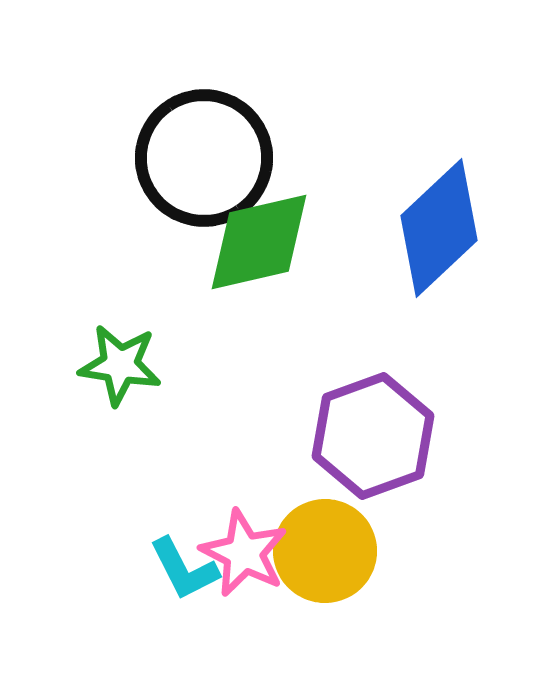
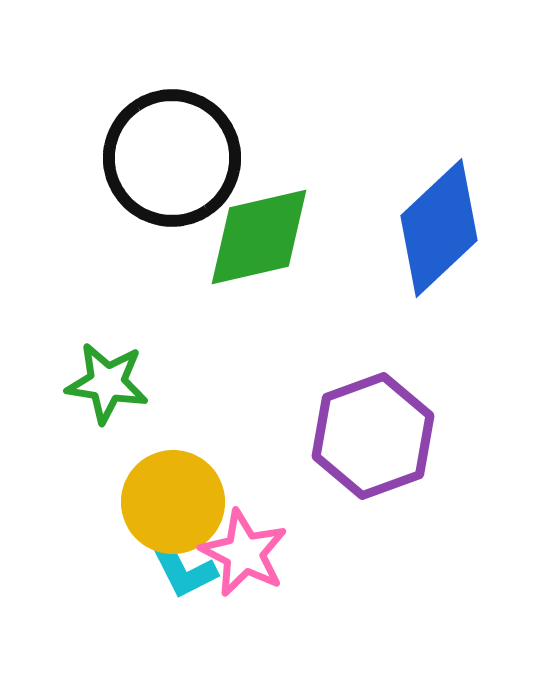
black circle: moved 32 px left
green diamond: moved 5 px up
green star: moved 13 px left, 18 px down
yellow circle: moved 152 px left, 49 px up
cyan L-shape: moved 2 px left, 1 px up
